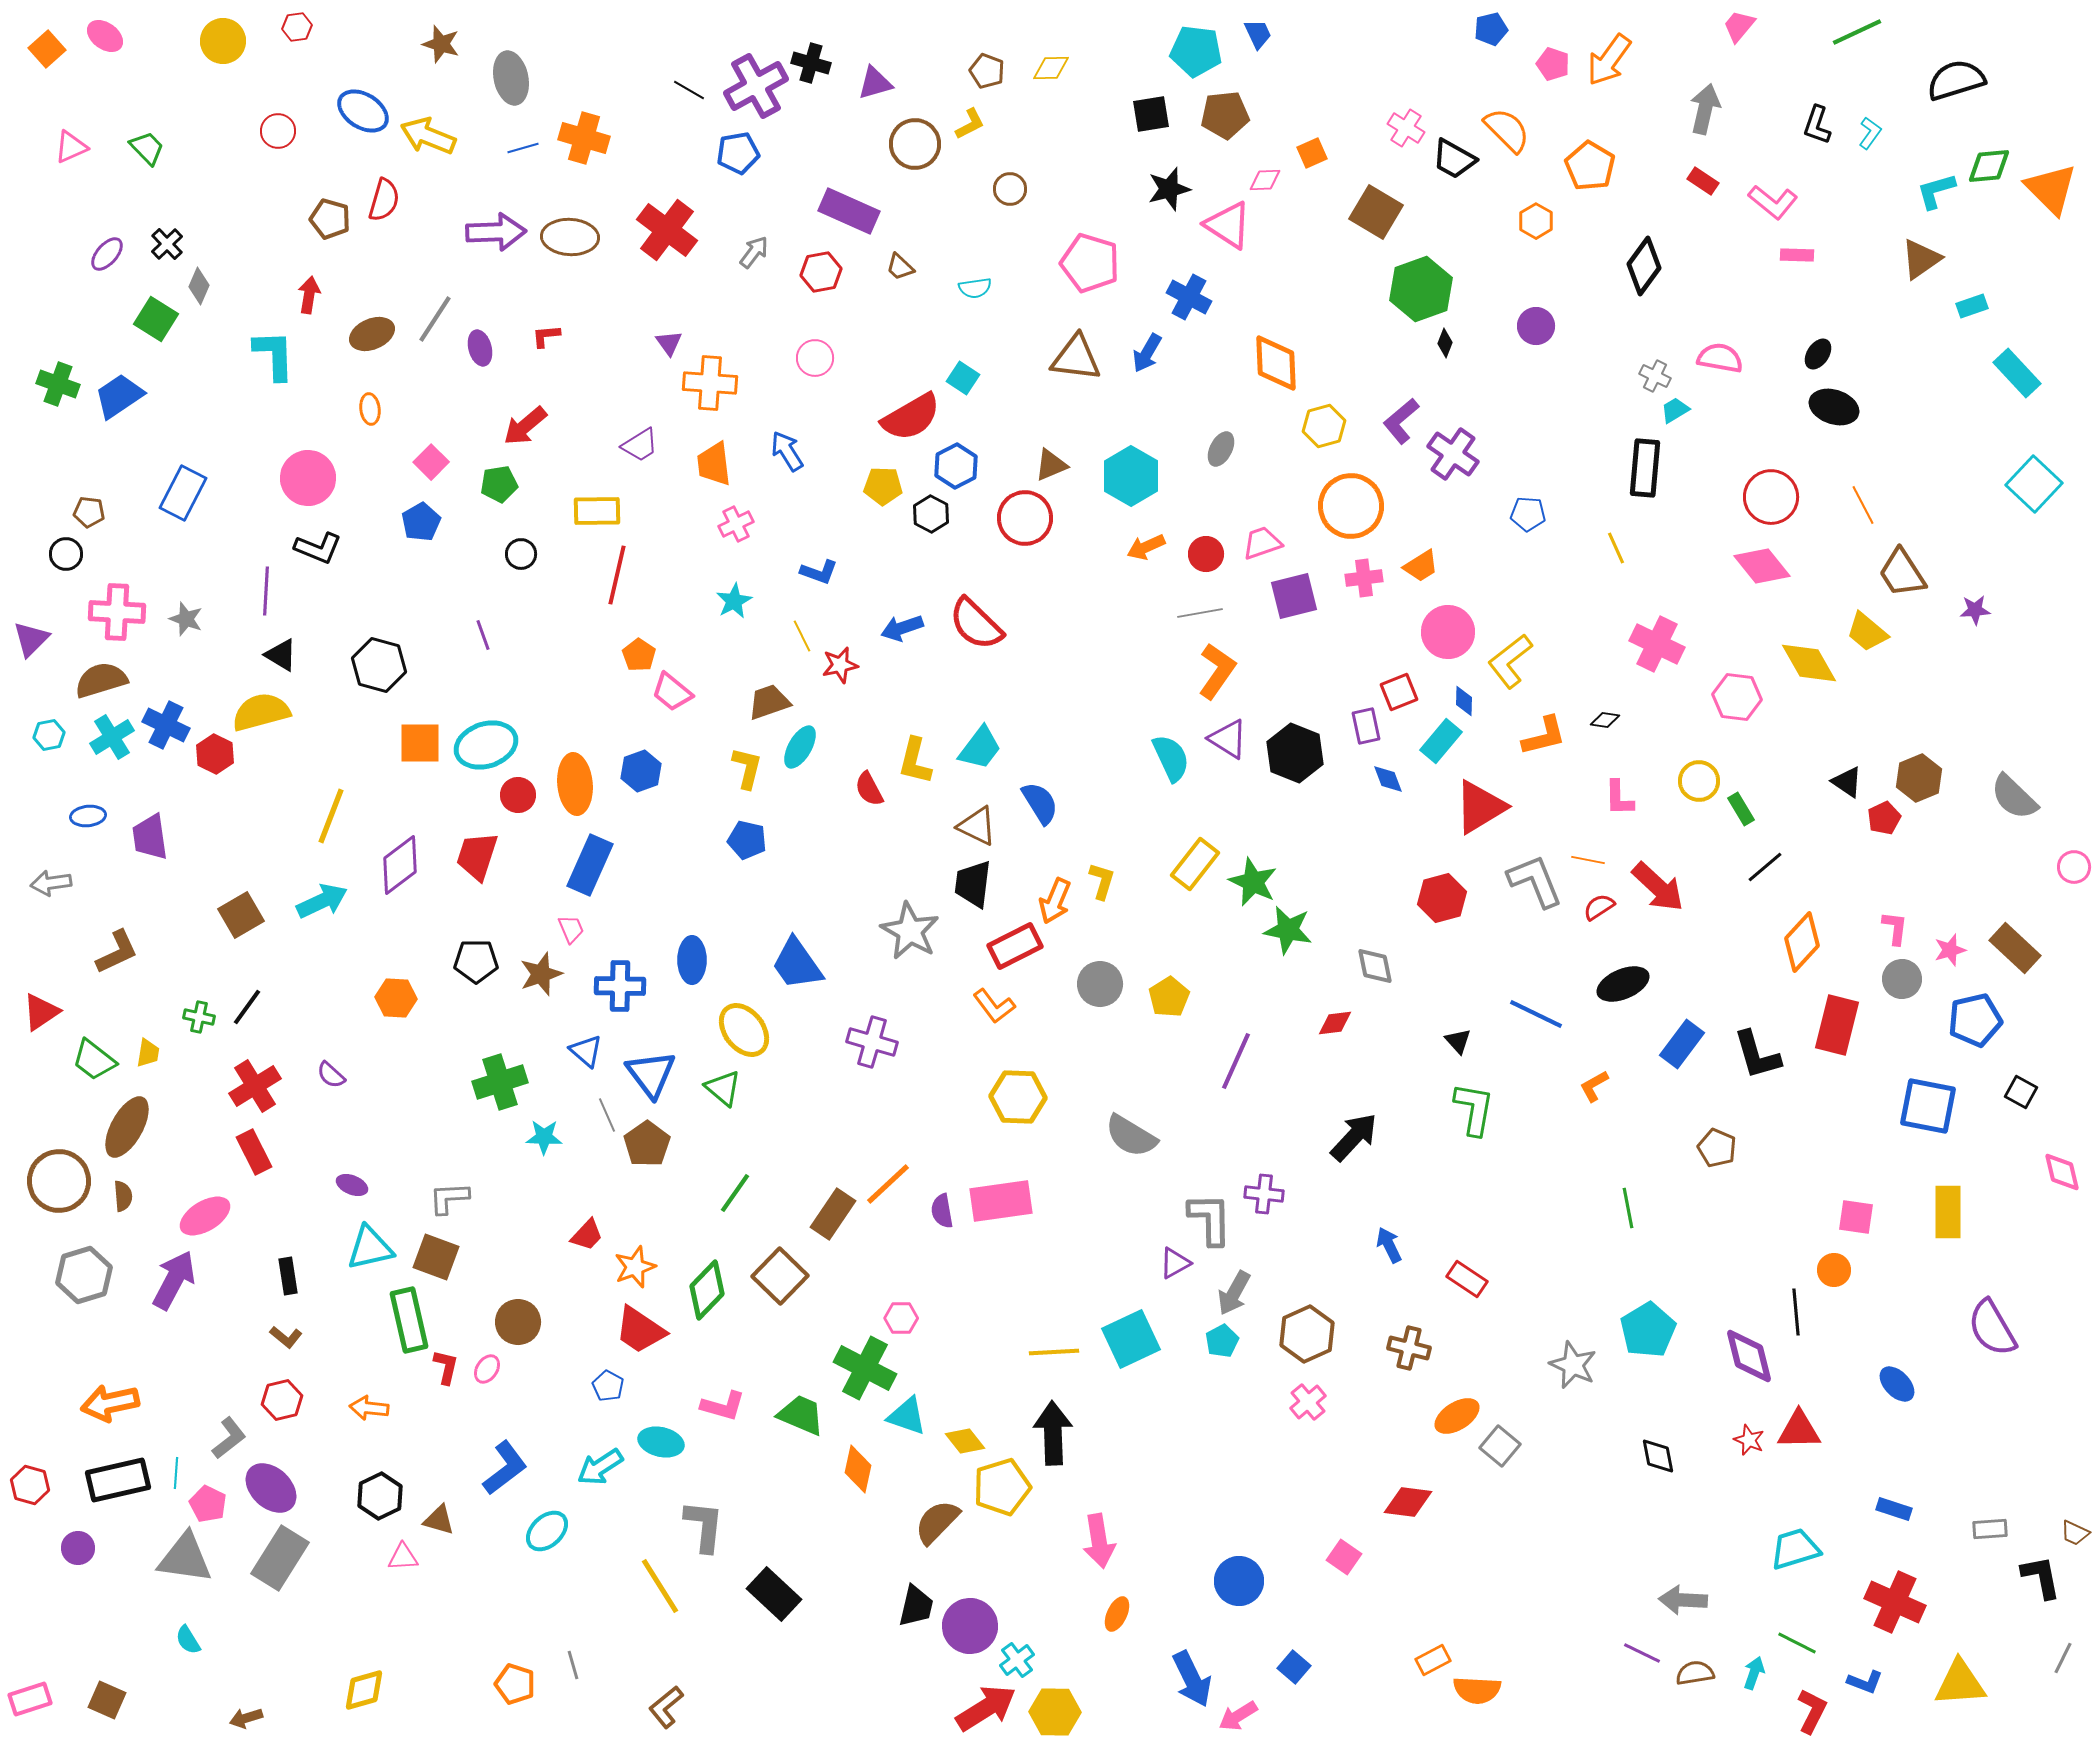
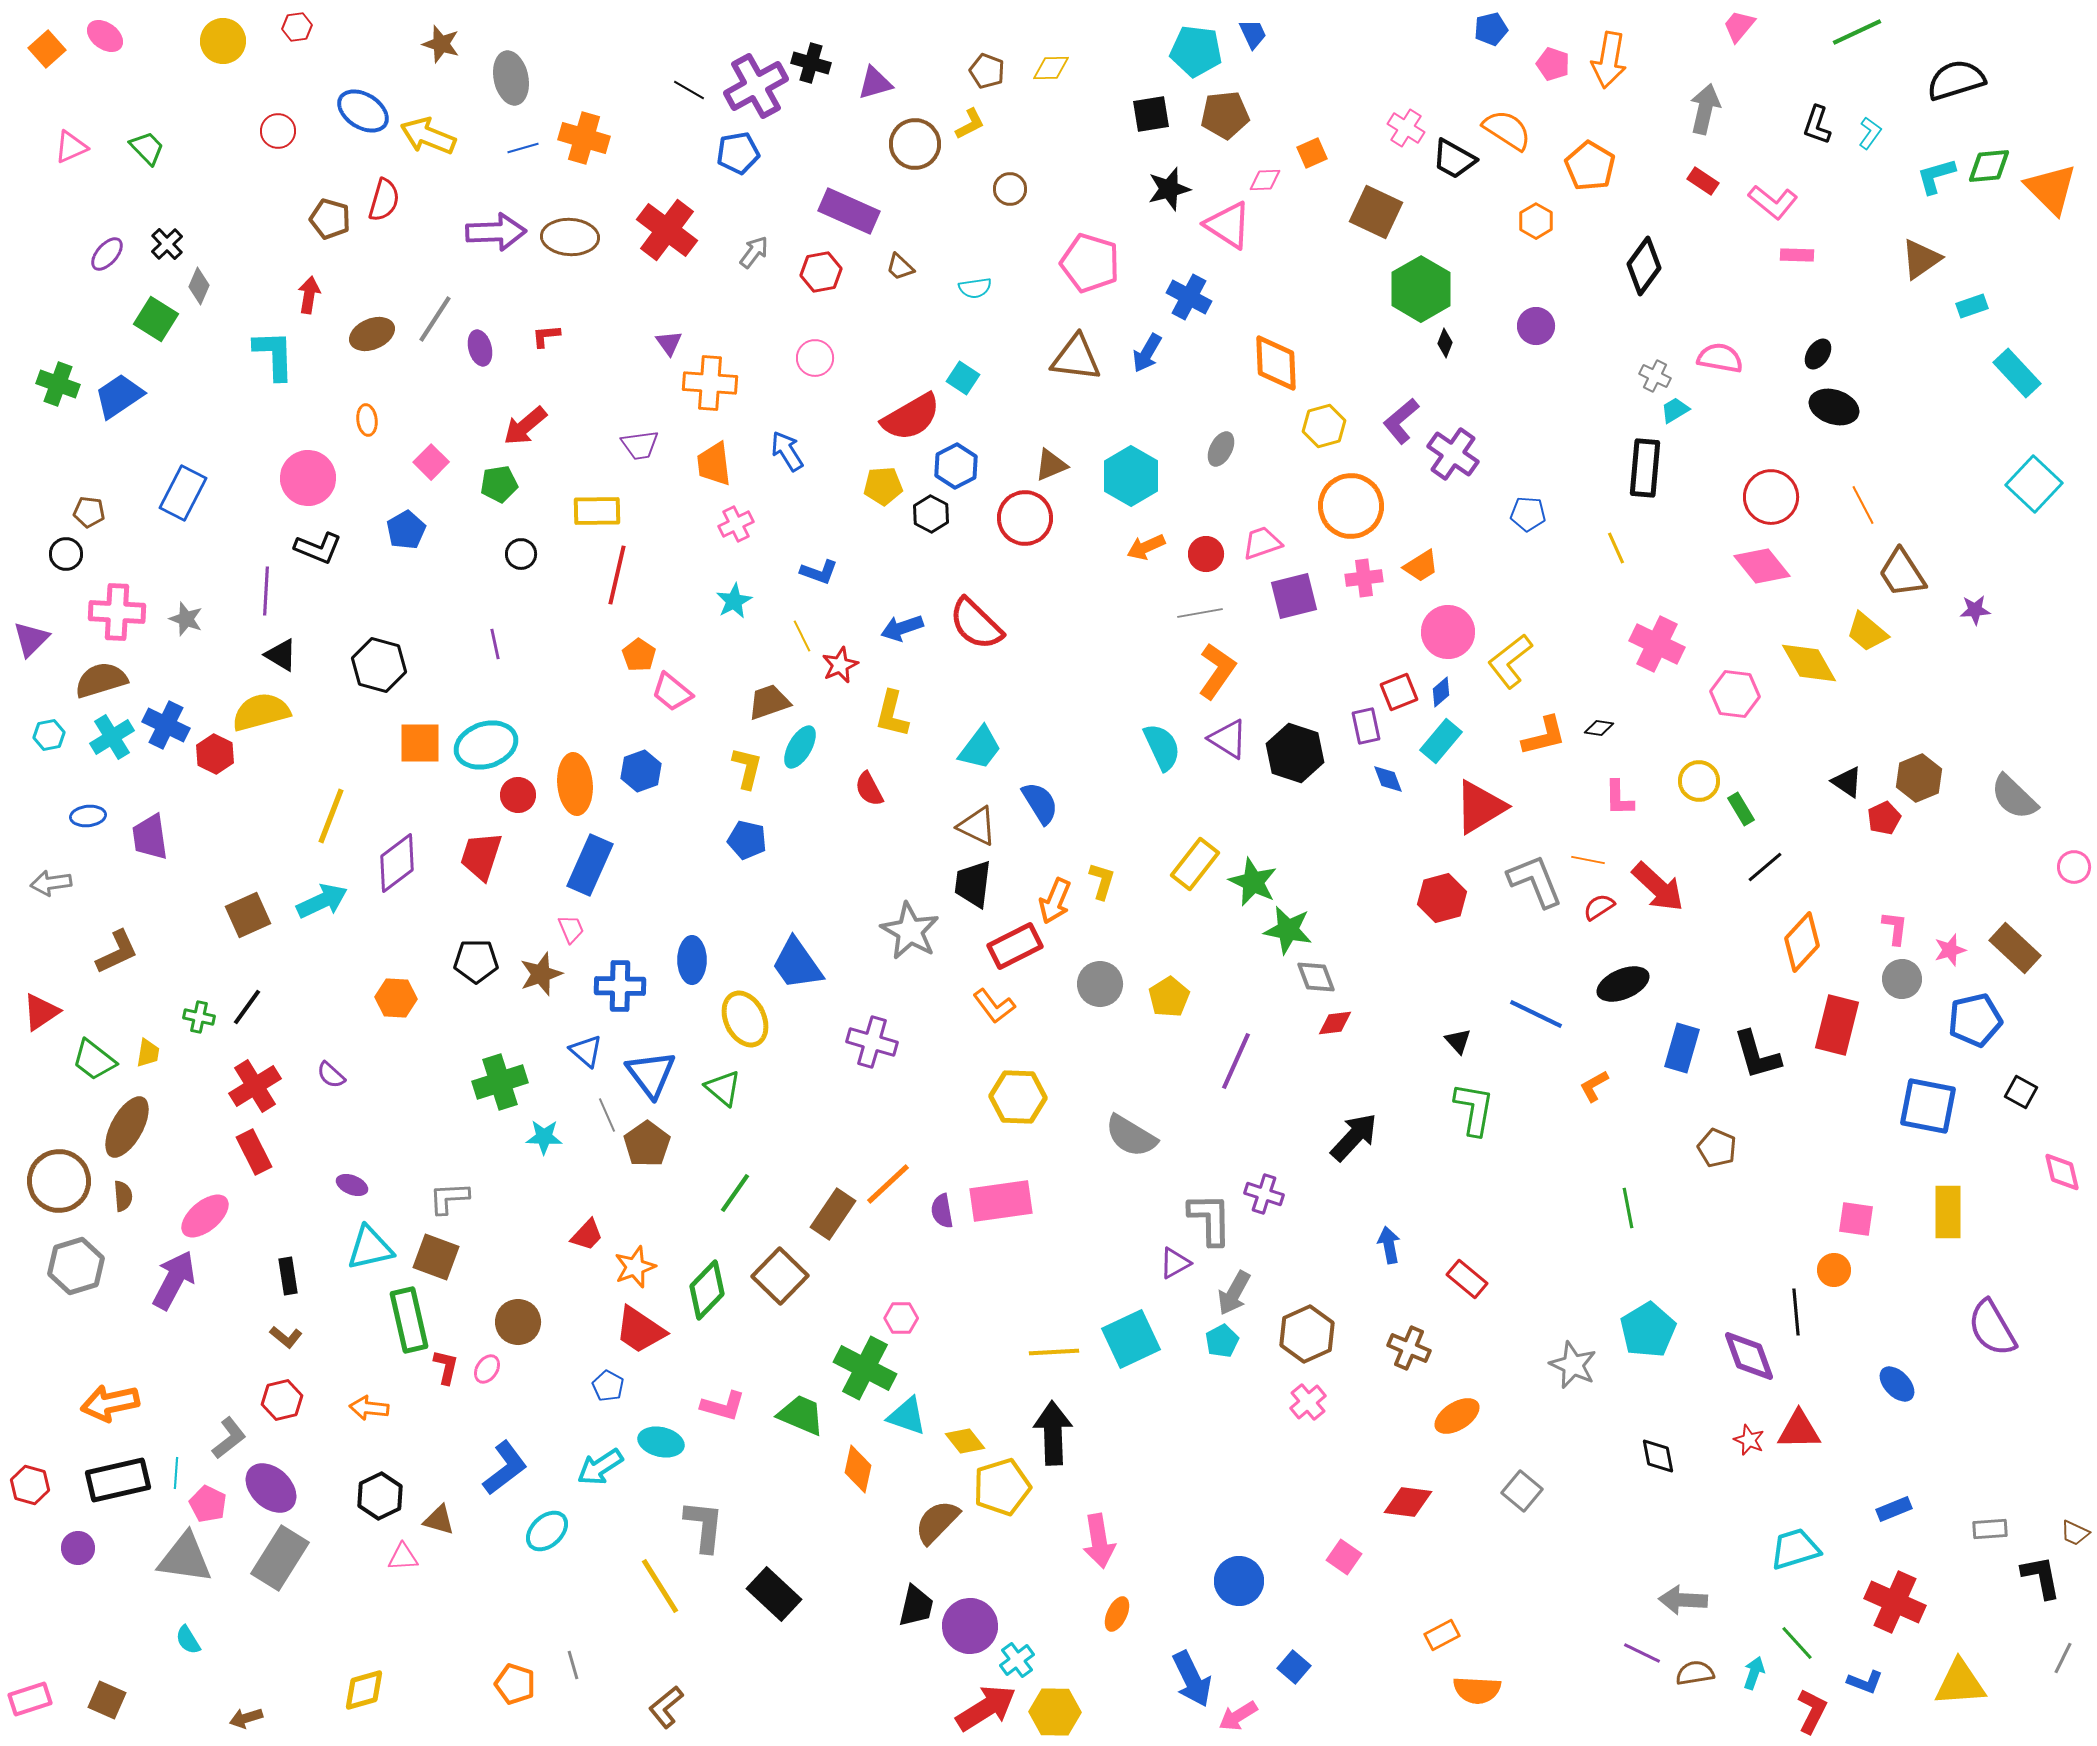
blue trapezoid at (1258, 34): moved 5 px left
orange arrow at (1609, 60): rotated 26 degrees counterclockwise
orange semicircle at (1507, 130): rotated 12 degrees counterclockwise
cyan L-shape at (1936, 191): moved 15 px up
brown square at (1376, 212): rotated 6 degrees counterclockwise
green hexagon at (1421, 289): rotated 10 degrees counterclockwise
orange ellipse at (370, 409): moved 3 px left, 11 px down
purple trapezoid at (640, 445): rotated 24 degrees clockwise
yellow pentagon at (883, 486): rotated 6 degrees counterclockwise
blue pentagon at (421, 522): moved 15 px left, 8 px down
purple line at (483, 635): moved 12 px right, 9 px down; rotated 8 degrees clockwise
red star at (840, 665): rotated 12 degrees counterclockwise
pink hexagon at (1737, 697): moved 2 px left, 3 px up
blue diamond at (1464, 701): moved 23 px left, 9 px up; rotated 48 degrees clockwise
black diamond at (1605, 720): moved 6 px left, 8 px down
black hexagon at (1295, 753): rotated 4 degrees counterclockwise
cyan semicircle at (1171, 758): moved 9 px left, 11 px up
yellow L-shape at (915, 761): moved 23 px left, 47 px up
red trapezoid at (477, 856): moved 4 px right
purple diamond at (400, 865): moved 3 px left, 2 px up
brown square at (241, 915): moved 7 px right; rotated 6 degrees clockwise
gray diamond at (1375, 966): moved 59 px left, 11 px down; rotated 9 degrees counterclockwise
yellow ellipse at (744, 1030): moved 1 px right, 11 px up; rotated 12 degrees clockwise
blue rectangle at (1682, 1044): moved 4 px down; rotated 21 degrees counterclockwise
purple cross at (1264, 1194): rotated 12 degrees clockwise
pink ellipse at (205, 1216): rotated 9 degrees counterclockwise
pink square at (1856, 1217): moved 2 px down
blue arrow at (1389, 1245): rotated 15 degrees clockwise
gray hexagon at (84, 1275): moved 8 px left, 9 px up
red rectangle at (1467, 1279): rotated 6 degrees clockwise
brown cross at (1409, 1348): rotated 9 degrees clockwise
purple diamond at (1749, 1356): rotated 6 degrees counterclockwise
gray square at (1500, 1446): moved 22 px right, 45 px down
blue rectangle at (1894, 1509): rotated 40 degrees counterclockwise
green line at (1797, 1643): rotated 21 degrees clockwise
orange rectangle at (1433, 1660): moved 9 px right, 25 px up
